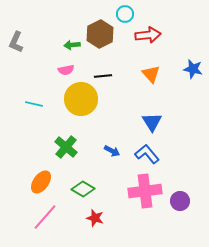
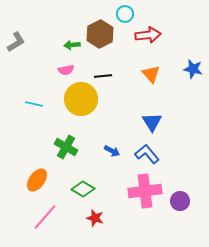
gray L-shape: rotated 145 degrees counterclockwise
green cross: rotated 10 degrees counterclockwise
orange ellipse: moved 4 px left, 2 px up
